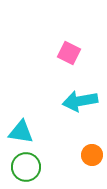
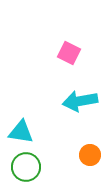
orange circle: moved 2 px left
